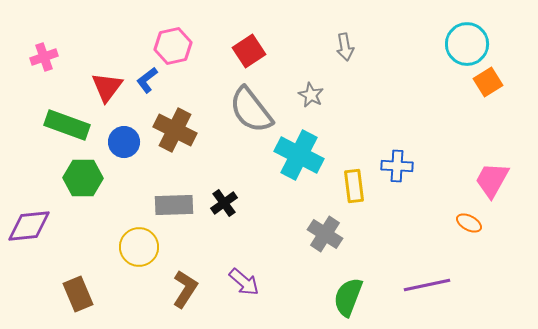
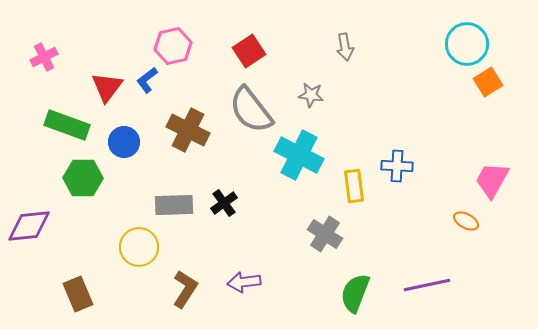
pink cross: rotated 8 degrees counterclockwise
gray star: rotated 20 degrees counterclockwise
brown cross: moved 13 px right
orange ellipse: moved 3 px left, 2 px up
purple arrow: rotated 132 degrees clockwise
green semicircle: moved 7 px right, 4 px up
